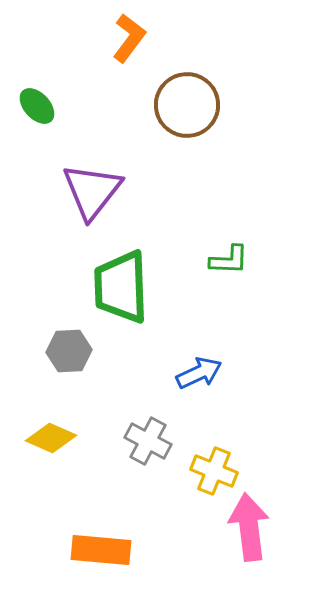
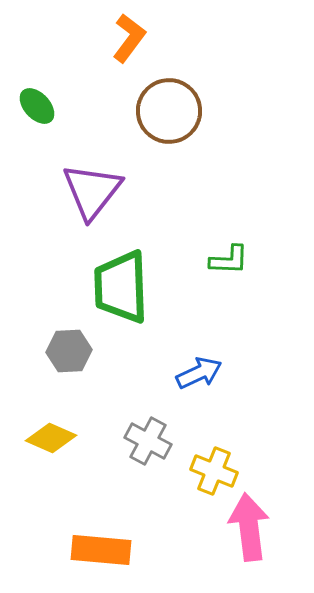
brown circle: moved 18 px left, 6 px down
